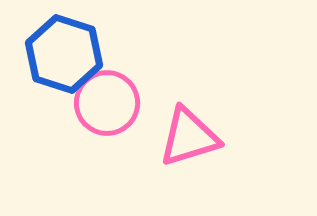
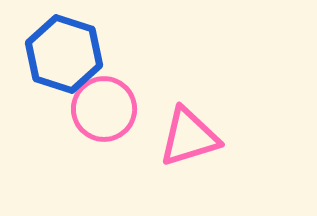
pink circle: moved 3 px left, 6 px down
